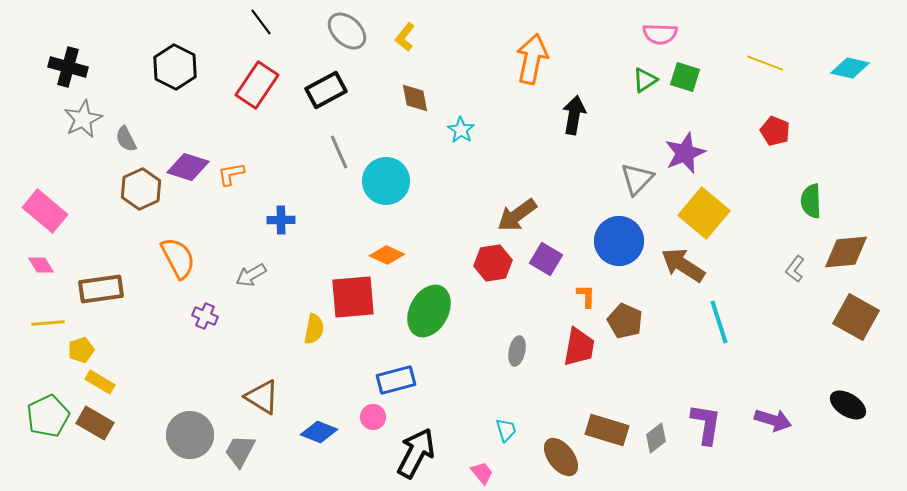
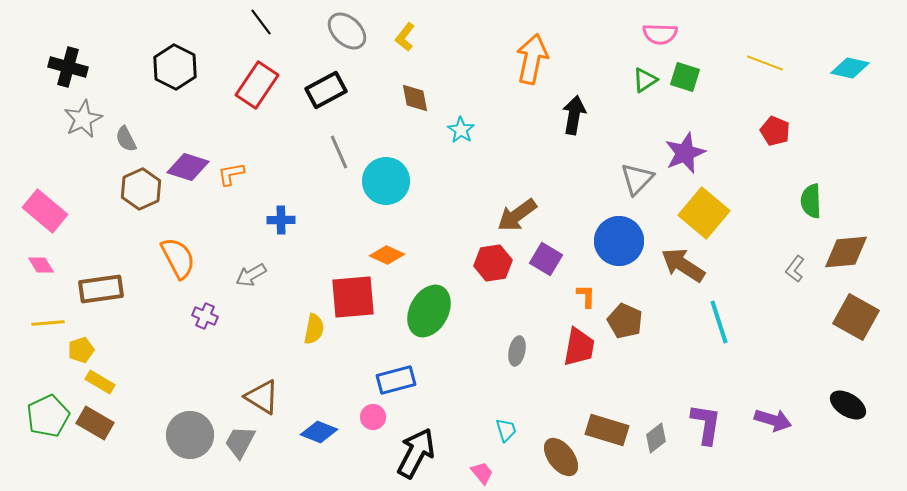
gray trapezoid at (240, 451): moved 9 px up
